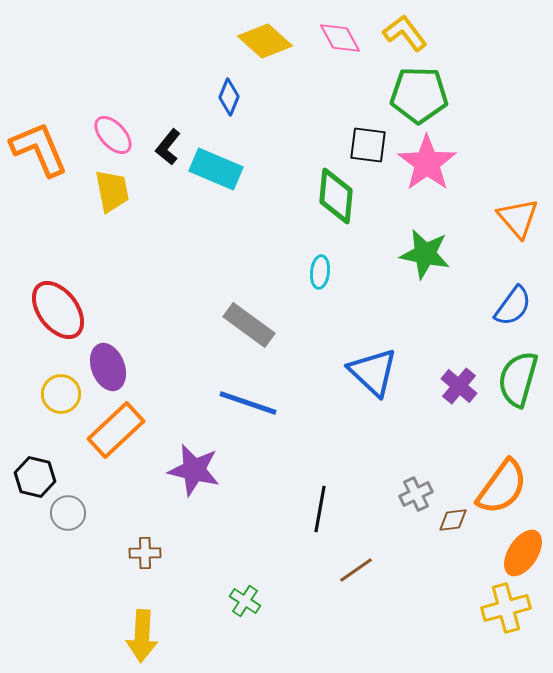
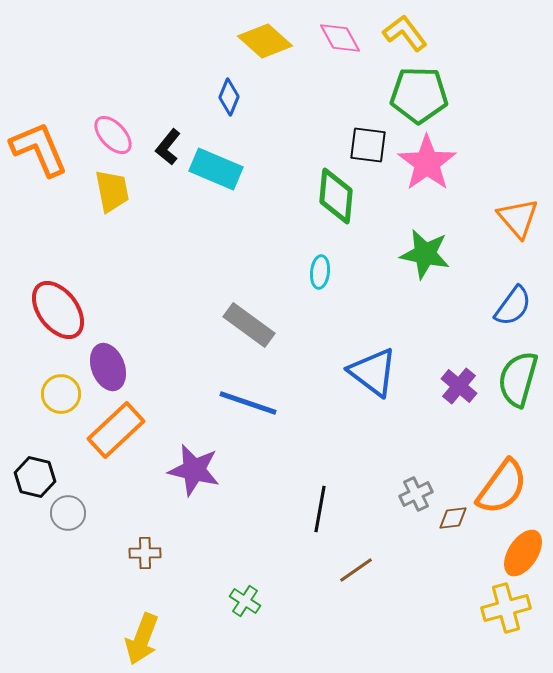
blue triangle: rotated 6 degrees counterclockwise
brown diamond: moved 2 px up
yellow arrow: moved 3 px down; rotated 18 degrees clockwise
